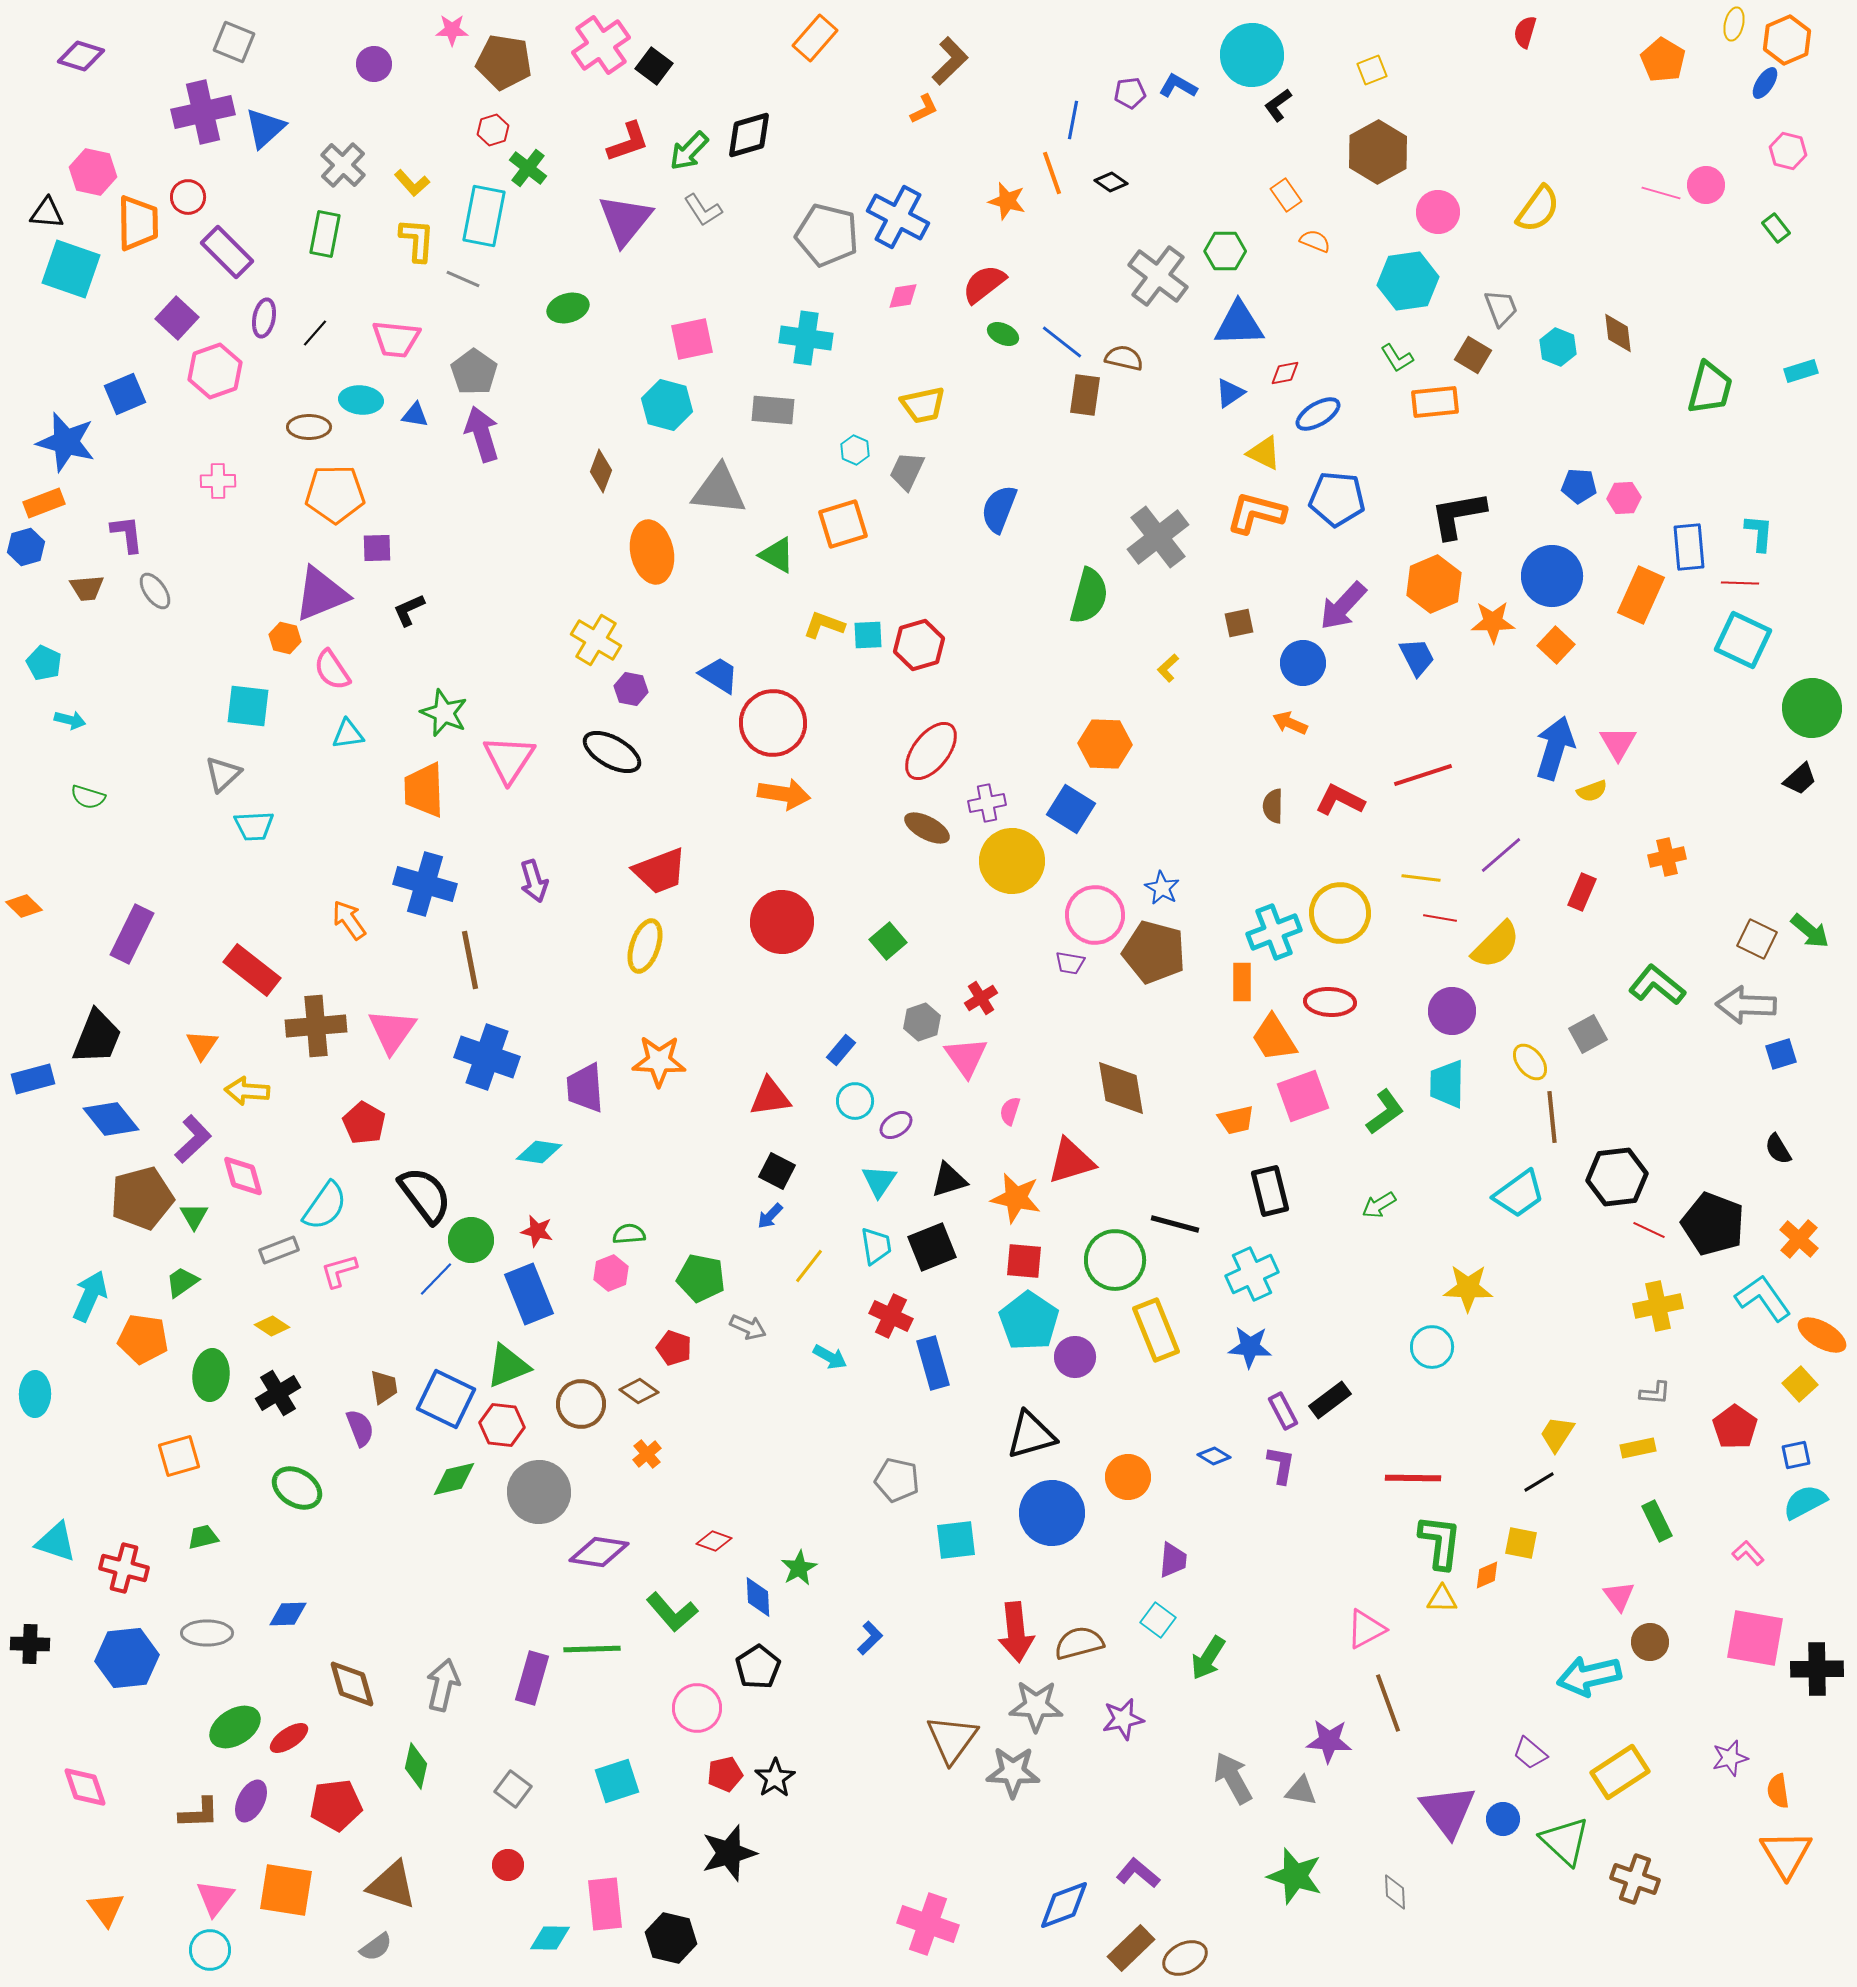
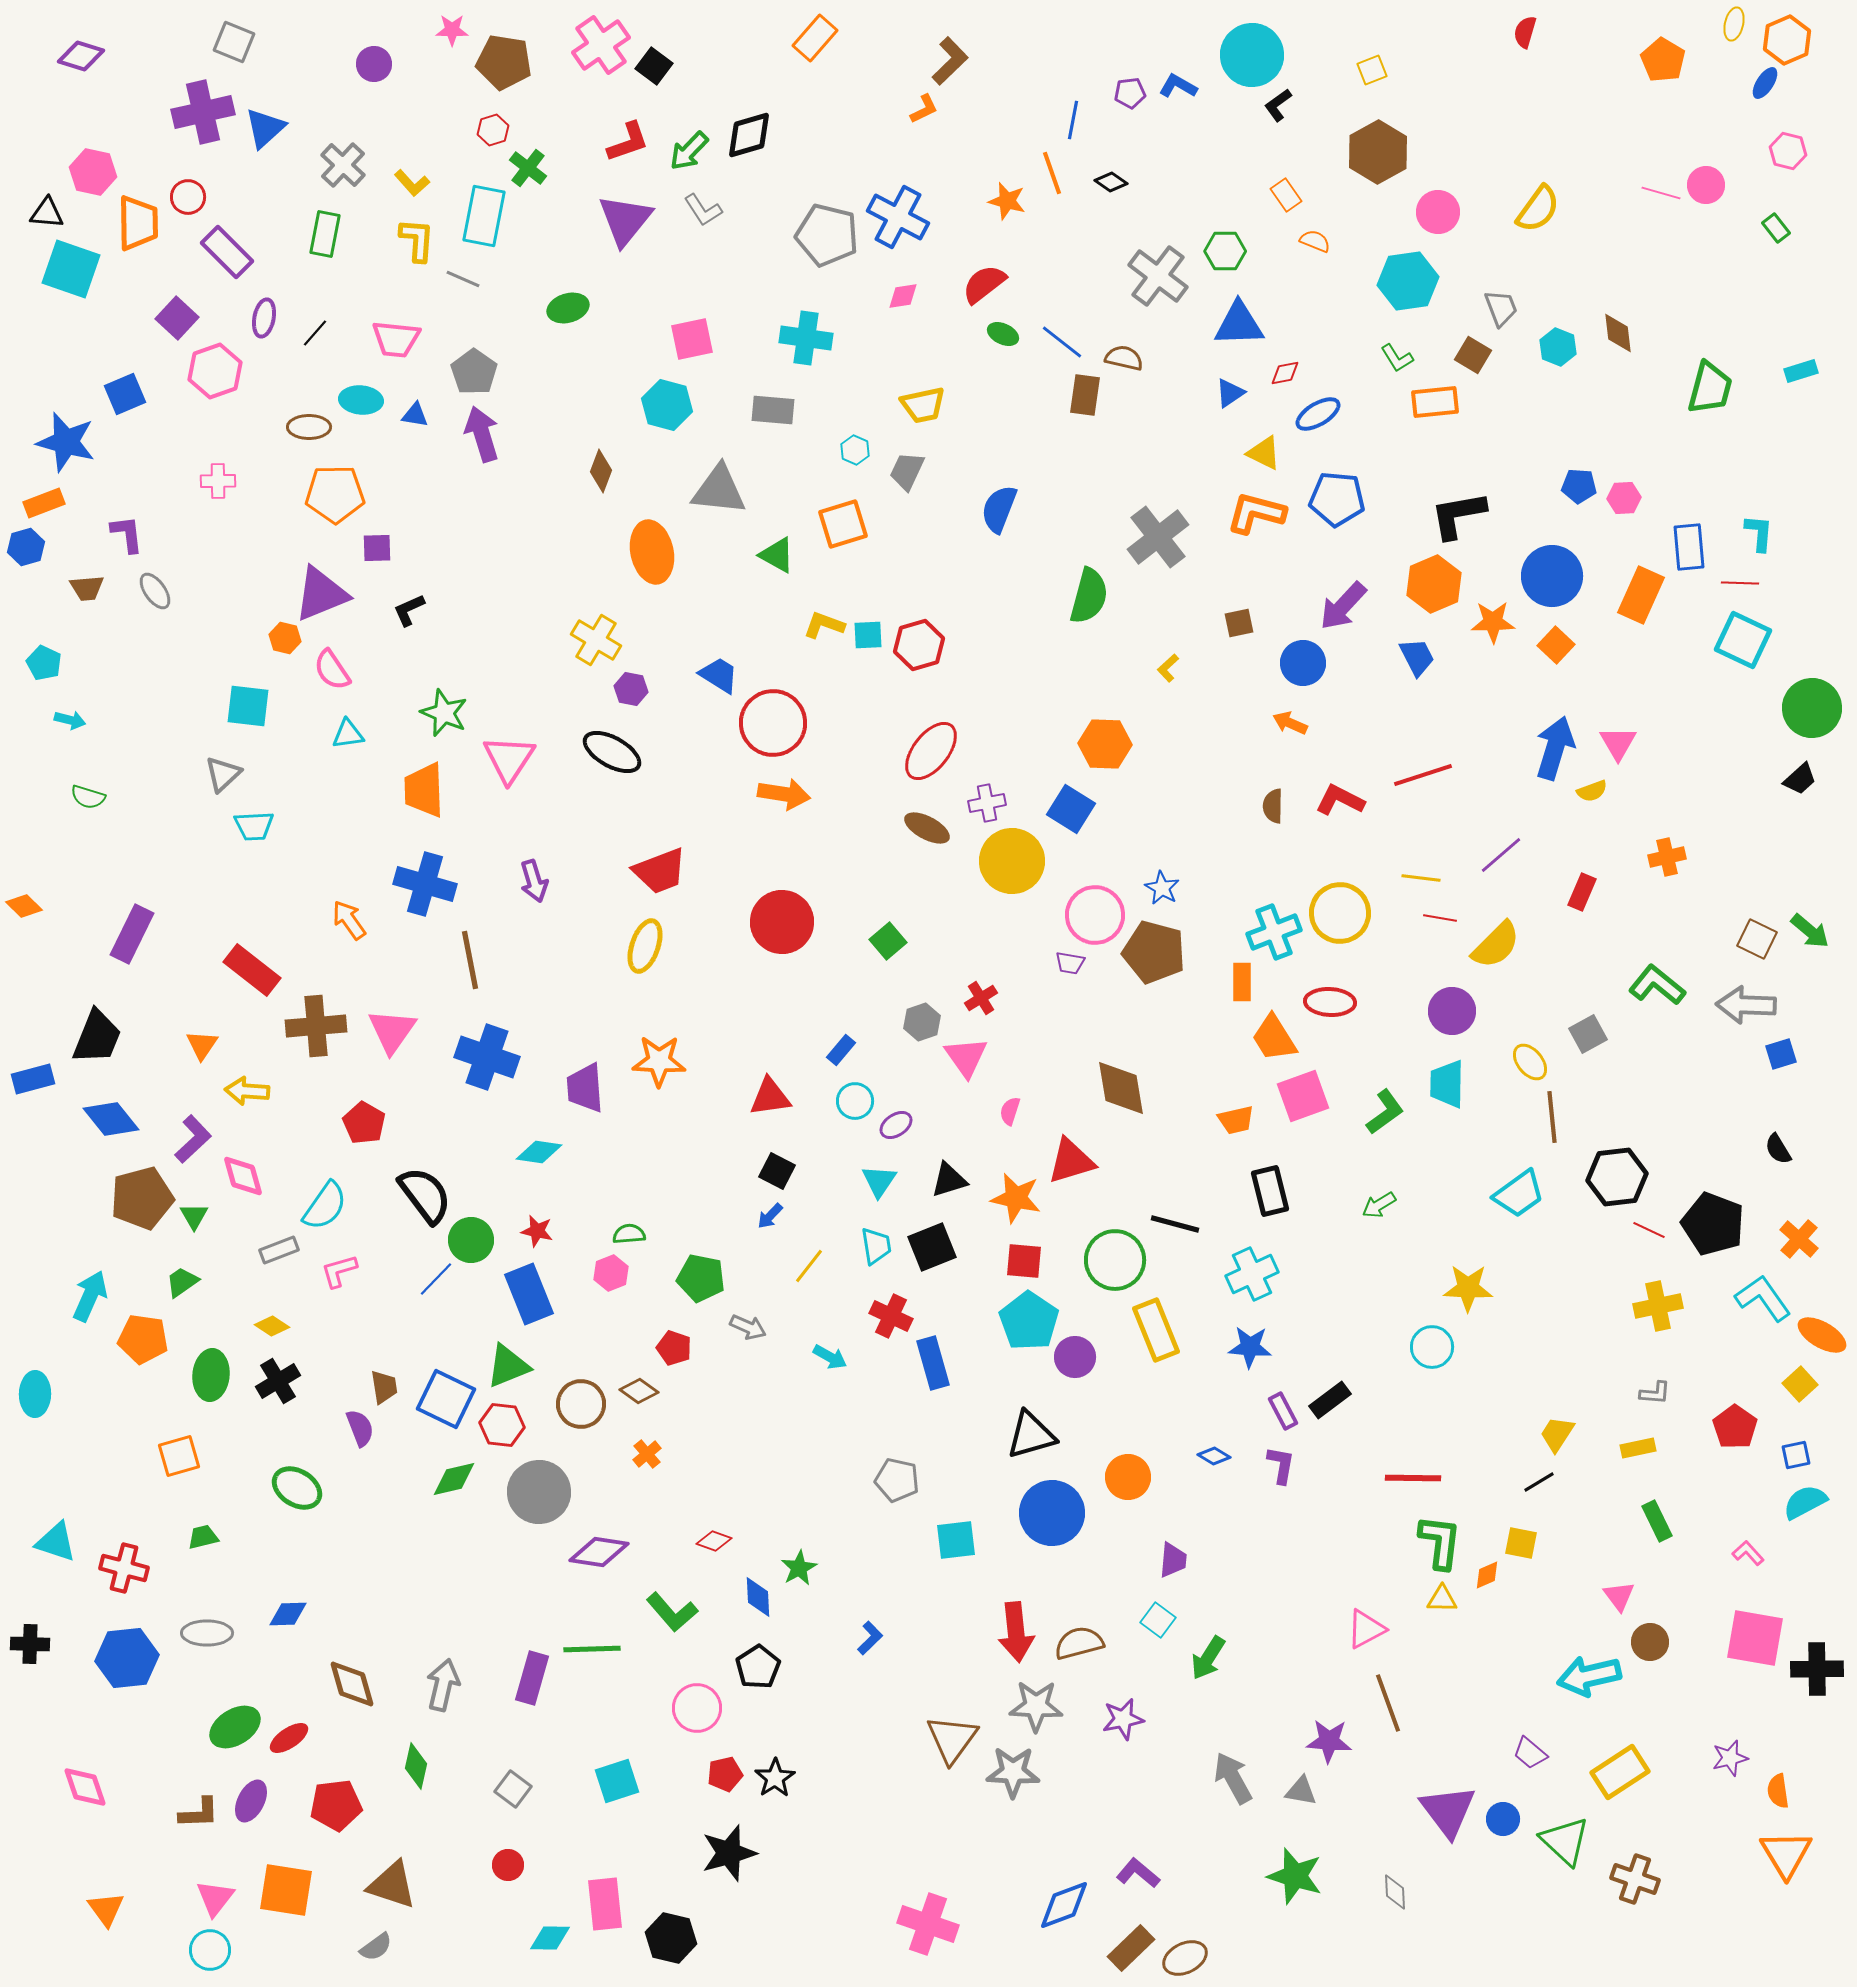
black cross at (278, 1393): moved 12 px up
